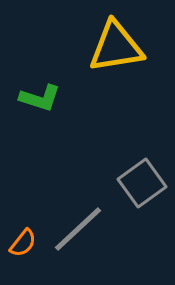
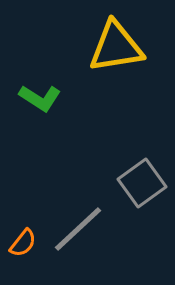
green L-shape: rotated 15 degrees clockwise
